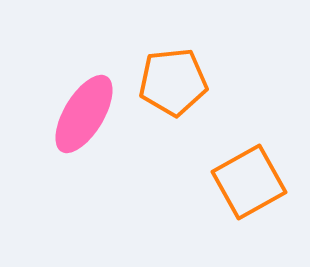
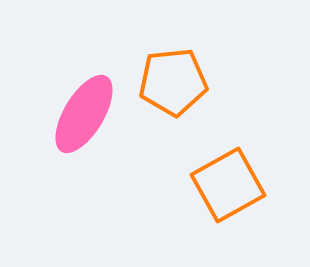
orange square: moved 21 px left, 3 px down
